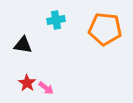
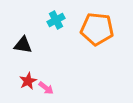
cyan cross: rotated 18 degrees counterclockwise
orange pentagon: moved 8 px left
red star: moved 1 px right, 2 px up; rotated 12 degrees clockwise
